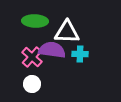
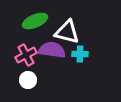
green ellipse: rotated 25 degrees counterclockwise
white triangle: rotated 12 degrees clockwise
pink cross: moved 6 px left, 2 px up; rotated 20 degrees clockwise
white circle: moved 4 px left, 4 px up
